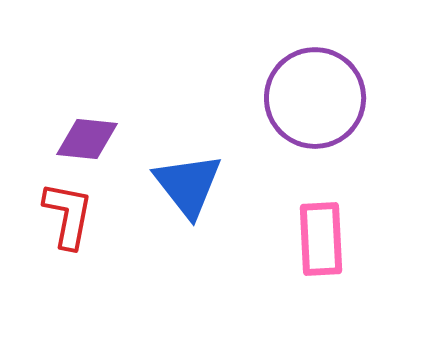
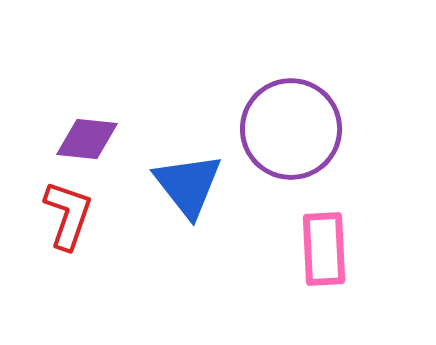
purple circle: moved 24 px left, 31 px down
red L-shape: rotated 8 degrees clockwise
pink rectangle: moved 3 px right, 10 px down
